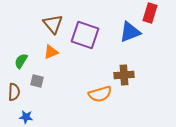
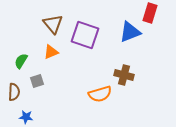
brown cross: rotated 18 degrees clockwise
gray square: rotated 32 degrees counterclockwise
